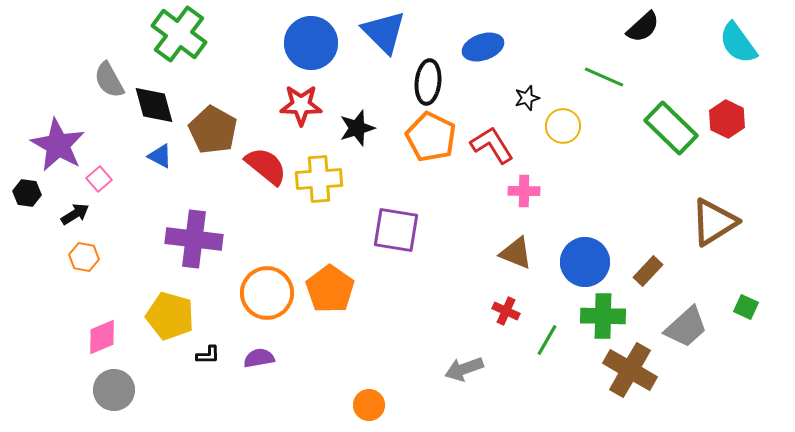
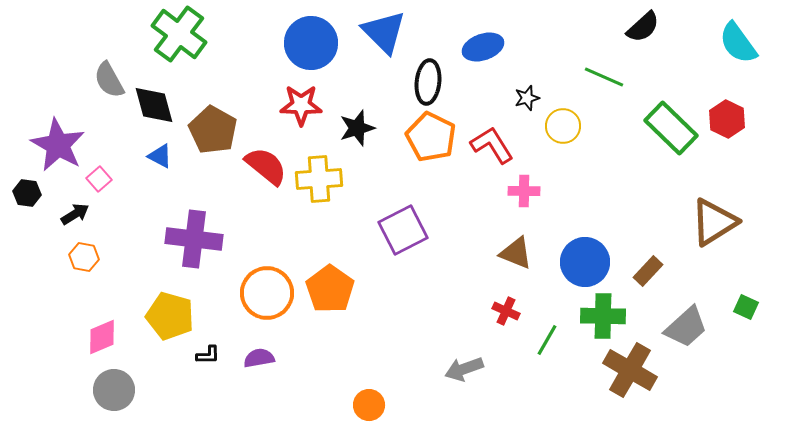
purple square at (396, 230): moved 7 px right; rotated 36 degrees counterclockwise
